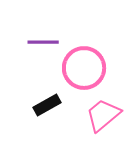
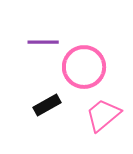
pink circle: moved 1 px up
